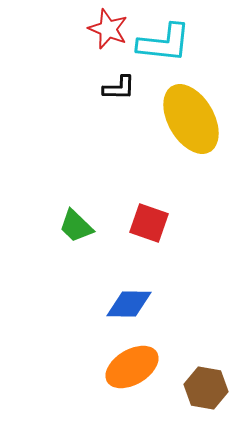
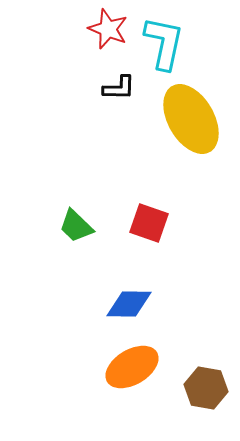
cyan L-shape: rotated 84 degrees counterclockwise
